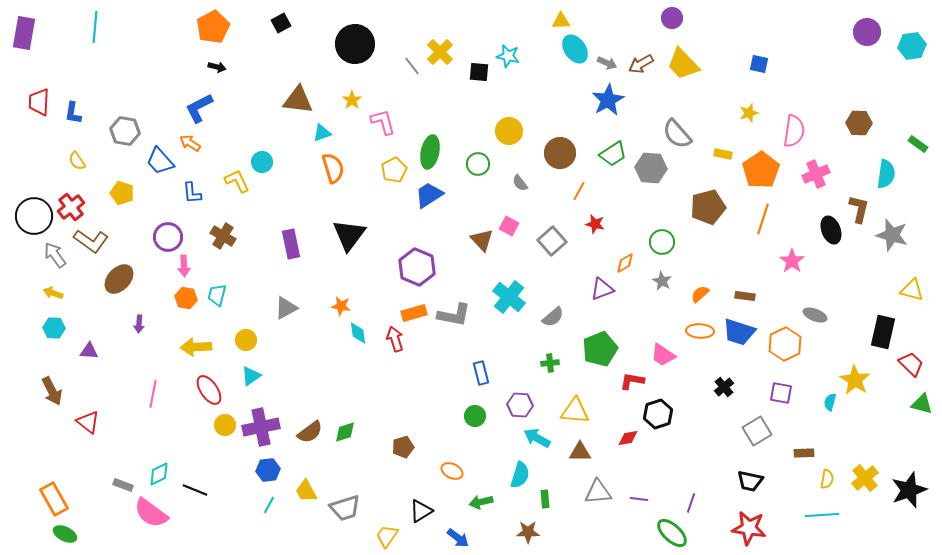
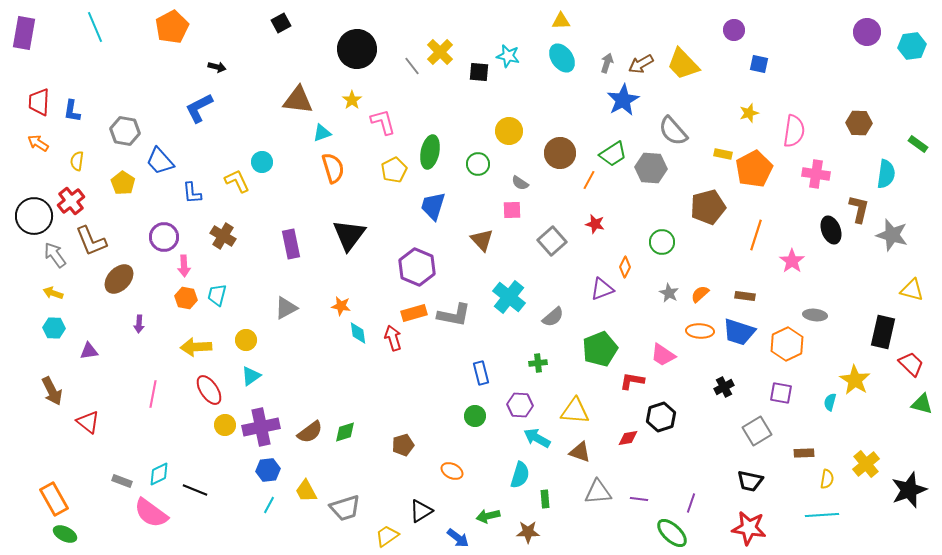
purple circle at (672, 18): moved 62 px right, 12 px down
cyan line at (95, 27): rotated 28 degrees counterclockwise
orange pentagon at (213, 27): moved 41 px left
black circle at (355, 44): moved 2 px right, 5 px down
cyan ellipse at (575, 49): moved 13 px left, 9 px down
gray arrow at (607, 63): rotated 96 degrees counterclockwise
blue star at (608, 100): moved 15 px right
blue L-shape at (73, 113): moved 1 px left, 2 px up
gray semicircle at (677, 134): moved 4 px left, 3 px up
orange arrow at (190, 143): moved 152 px left
yellow semicircle at (77, 161): rotated 42 degrees clockwise
orange pentagon at (761, 170): moved 7 px left, 1 px up; rotated 6 degrees clockwise
pink cross at (816, 174): rotated 32 degrees clockwise
gray semicircle at (520, 183): rotated 18 degrees counterclockwise
orange line at (579, 191): moved 10 px right, 11 px up
yellow pentagon at (122, 193): moved 1 px right, 10 px up; rotated 15 degrees clockwise
blue trapezoid at (429, 195): moved 4 px right, 11 px down; rotated 40 degrees counterclockwise
red cross at (71, 207): moved 6 px up
orange line at (763, 219): moved 7 px left, 16 px down
pink square at (509, 226): moved 3 px right, 16 px up; rotated 30 degrees counterclockwise
purple circle at (168, 237): moved 4 px left
brown L-shape at (91, 241): rotated 32 degrees clockwise
orange diamond at (625, 263): moved 4 px down; rotated 35 degrees counterclockwise
gray star at (662, 281): moved 7 px right, 12 px down
gray ellipse at (815, 315): rotated 15 degrees counterclockwise
red arrow at (395, 339): moved 2 px left, 1 px up
orange hexagon at (785, 344): moved 2 px right
purple triangle at (89, 351): rotated 12 degrees counterclockwise
green cross at (550, 363): moved 12 px left
black cross at (724, 387): rotated 12 degrees clockwise
black hexagon at (658, 414): moved 3 px right, 3 px down
brown pentagon at (403, 447): moved 2 px up
brown triangle at (580, 452): rotated 20 degrees clockwise
yellow cross at (865, 478): moved 1 px right, 14 px up
gray rectangle at (123, 485): moved 1 px left, 4 px up
green arrow at (481, 502): moved 7 px right, 14 px down
yellow trapezoid at (387, 536): rotated 20 degrees clockwise
